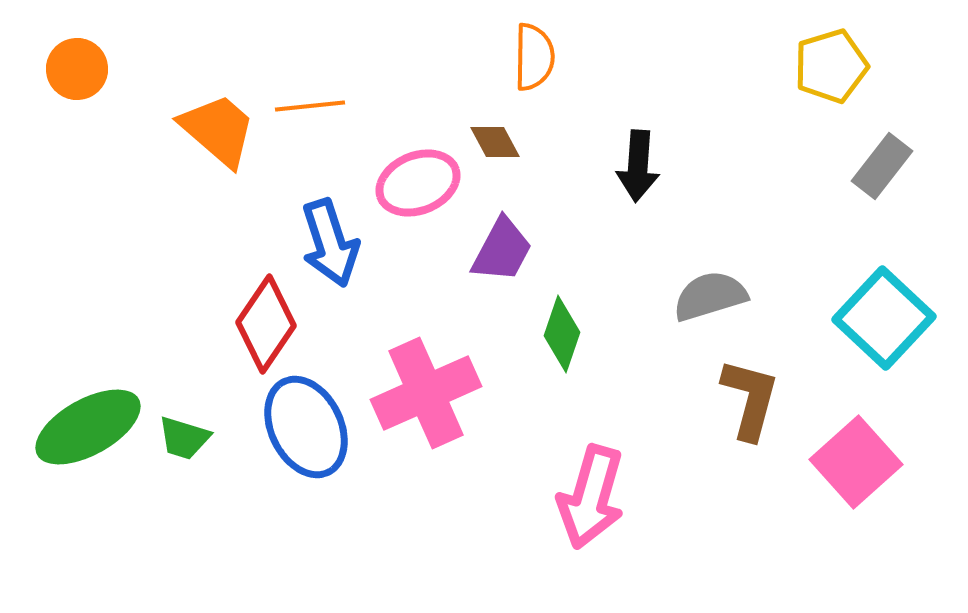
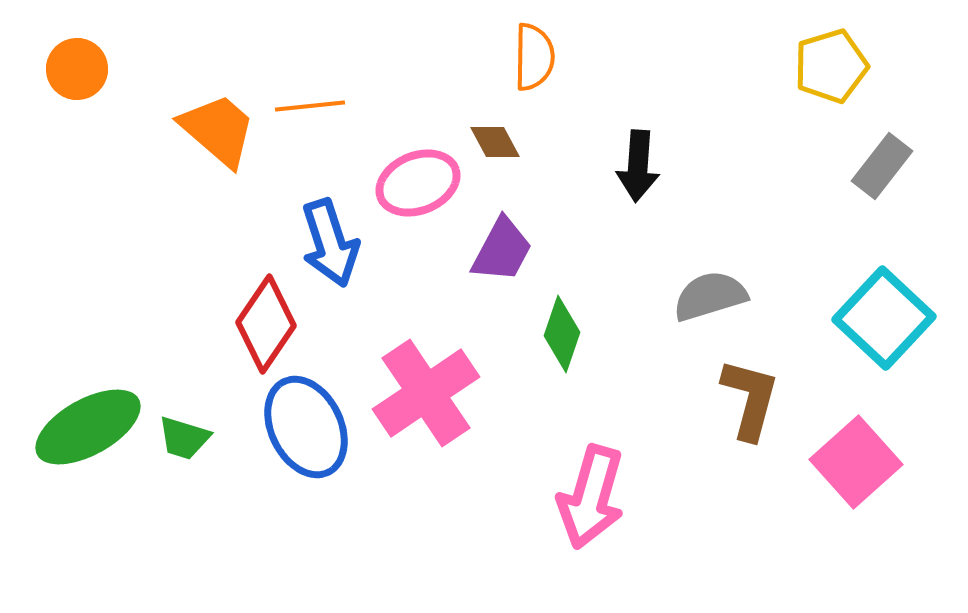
pink cross: rotated 10 degrees counterclockwise
